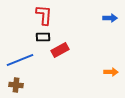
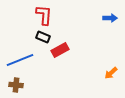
black rectangle: rotated 24 degrees clockwise
orange arrow: moved 1 px down; rotated 136 degrees clockwise
